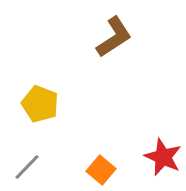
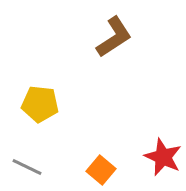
yellow pentagon: rotated 15 degrees counterclockwise
gray line: rotated 72 degrees clockwise
